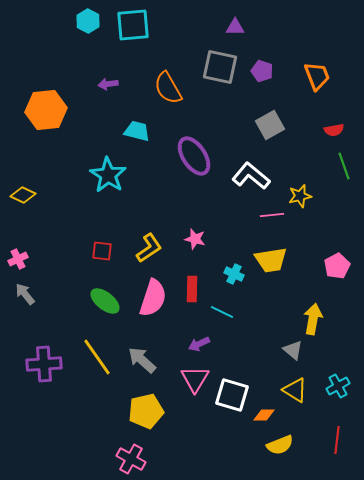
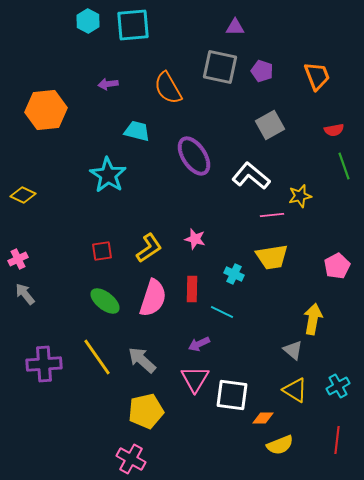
red square at (102, 251): rotated 15 degrees counterclockwise
yellow trapezoid at (271, 260): moved 1 px right, 3 px up
white square at (232, 395): rotated 8 degrees counterclockwise
orange diamond at (264, 415): moved 1 px left, 3 px down
